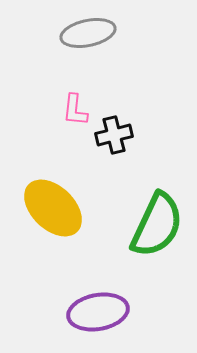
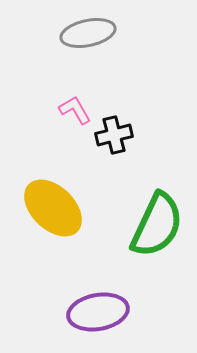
pink L-shape: rotated 144 degrees clockwise
